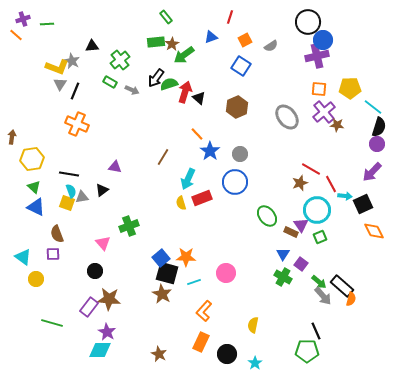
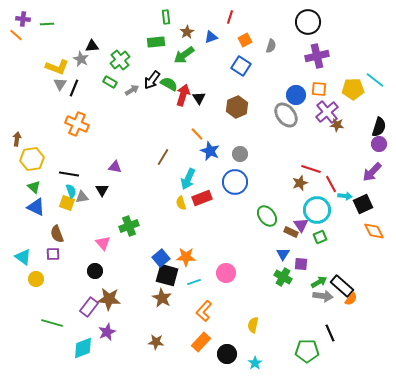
green rectangle at (166, 17): rotated 32 degrees clockwise
purple cross at (23, 19): rotated 24 degrees clockwise
blue circle at (323, 40): moved 27 px left, 55 px down
brown star at (172, 44): moved 15 px right, 12 px up
gray semicircle at (271, 46): rotated 40 degrees counterclockwise
gray star at (72, 61): moved 9 px right, 2 px up
black arrow at (156, 78): moved 4 px left, 2 px down
green semicircle at (169, 84): rotated 48 degrees clockwise
yellow pentagon at (350, 88): moved 3 px right, 1 px down
gray arrow at (132, 90): rotated 56 degrees counterclockwise
black line at (75, 91): moved 1 px left, 3 px up
red arrow at (185, 92): moved 2 px left, 3 px down
black triangle at (199, 98): rotated 16 degrees clockwise
cyan line at (373, 107): moved 2 px right, 27 px up
purple cross at (324, 112): moved 3 px right
gray ellipse at (287, 117): moved 1 px left, 2 px up
brown arrow at (12, 137): moved 5 px right, 2 px down
purple circle at (377, 144): moved 2 px right
blue star at (210, 151): rotated 12 degrees counterclockwise
red line at (311, 169): rotated 12 degrees counterclockwise
black triangle at (102, 190): rotated 24 degrees counterclockwise
purple square at (301, 264): rotated 32 degrees counterclockwise
black square at (167, 273): moved 2 px down
green arrow at (319, 282): rotated 70 degrees counterclockwise
brown star at (162, 294): moved 4 px down
gray arrow at (323, 296): rotated 42 degrees counterclockwise
orange semicircle at (351, 299): rotated 24 degrees clockwise
black line at (316, 331): moved 14 px right, 2 px down
purple star at (107, 332): rotated 18 degrees clockwise
orange rectangle at (201, 342): rotated 18 degrees clockwise
cyan diamond at (100, 350): moved 17 px left, 2 px up; rotated 20 degrees counterclockwise
brown star at (159, 354): moved 3 px left, 12 px up; rotated 21 degrees counterclockwise
